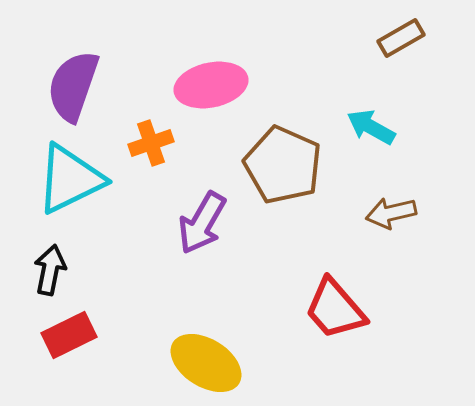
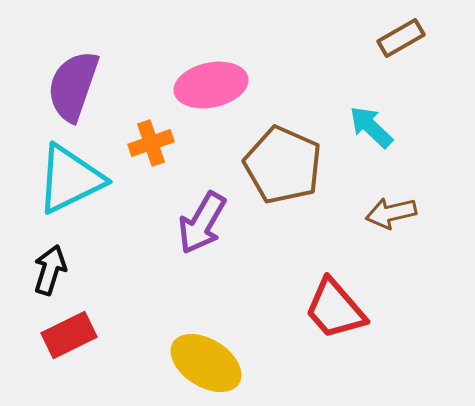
cyan arrow: rotated 15 degrees clockwise
black arrow: rotated 6 degrees clockwise
